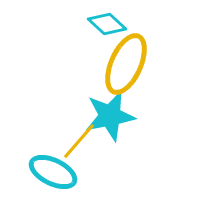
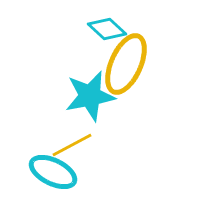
cyan diamond: moved 5 px down
cyan star: moved 20 px left, 20 px up
yellow line: moved 7 px left, 4 px down; rotated 21 degrees clockwise
